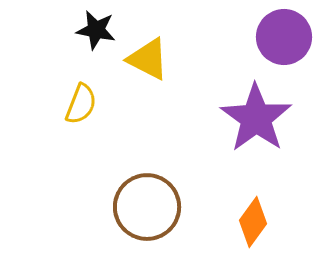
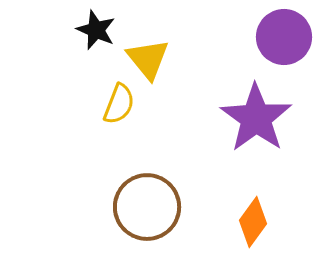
black star: rotated 12 degrees clockwise
yellow triangle: rotated 24 degrees clockwise
yellow semicircle: moved 38 px right
